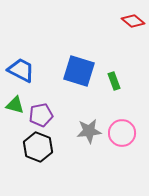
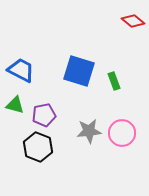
purple pentagon: moved 3 px right
